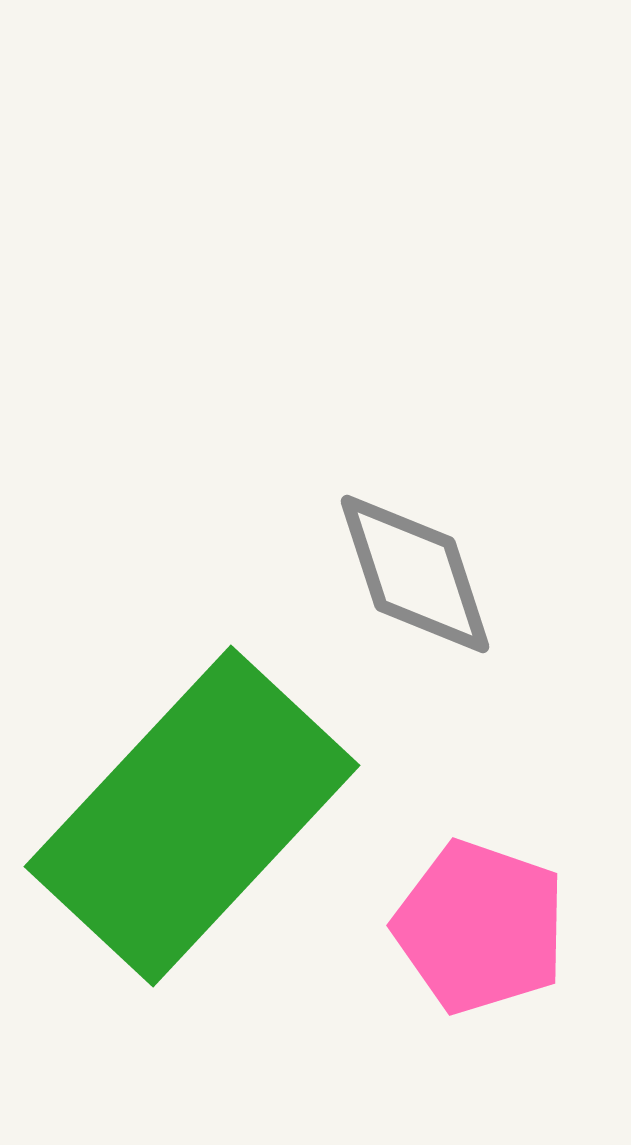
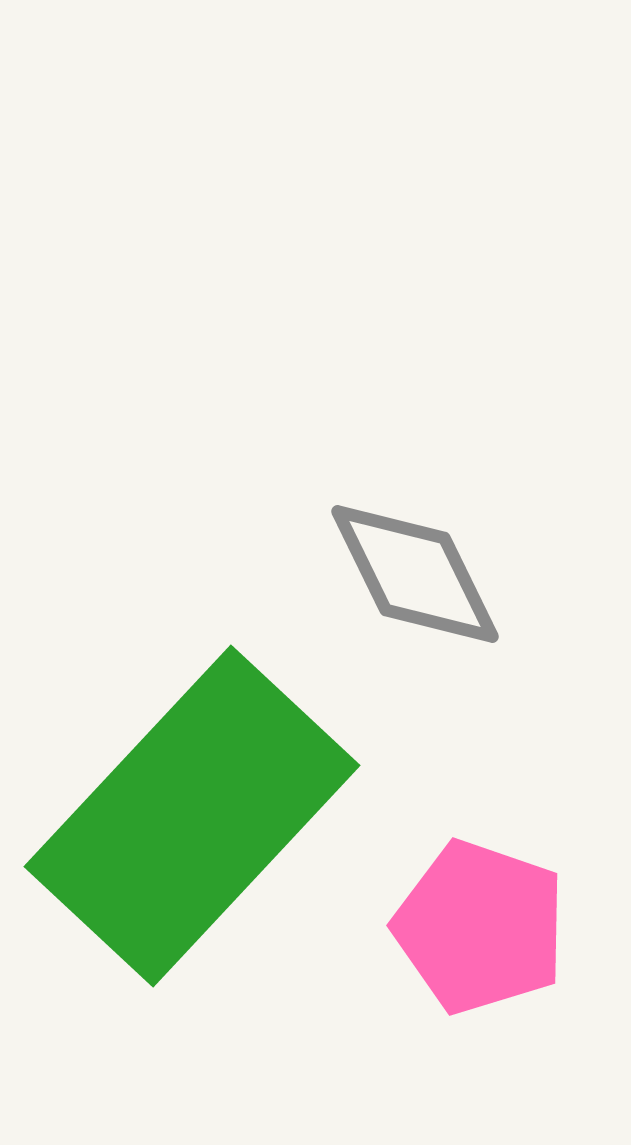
gray diamond: rotated 8 degrees counterclockwise
